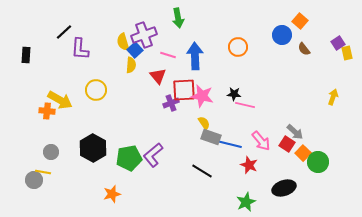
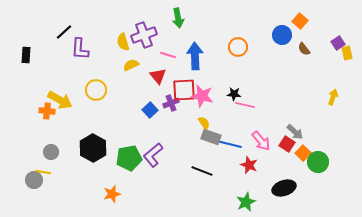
blue square at (135, 50): moved 15 px right, 60 px down
yellow semicircle at (131, 65): rotated 119 degrees counterclockwise
black line at (202, 171): rotated 10 degrees counterclockwise
